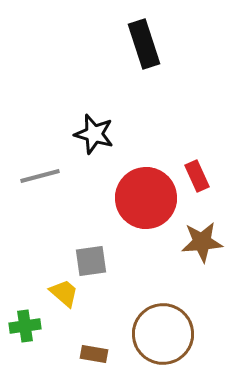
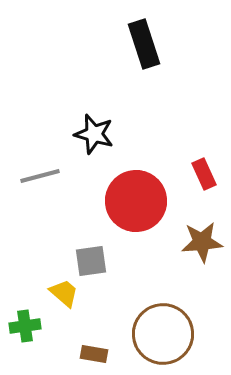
red rectangle: moved 7 px right, 2 px up
red circle: moved 10 px left, 3 px down
